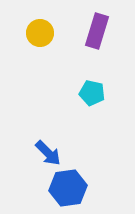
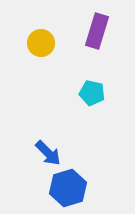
yellow circle: moved 1 px right, 10 px down
blue hexagon: rotated 9 degrees counterclockwise
